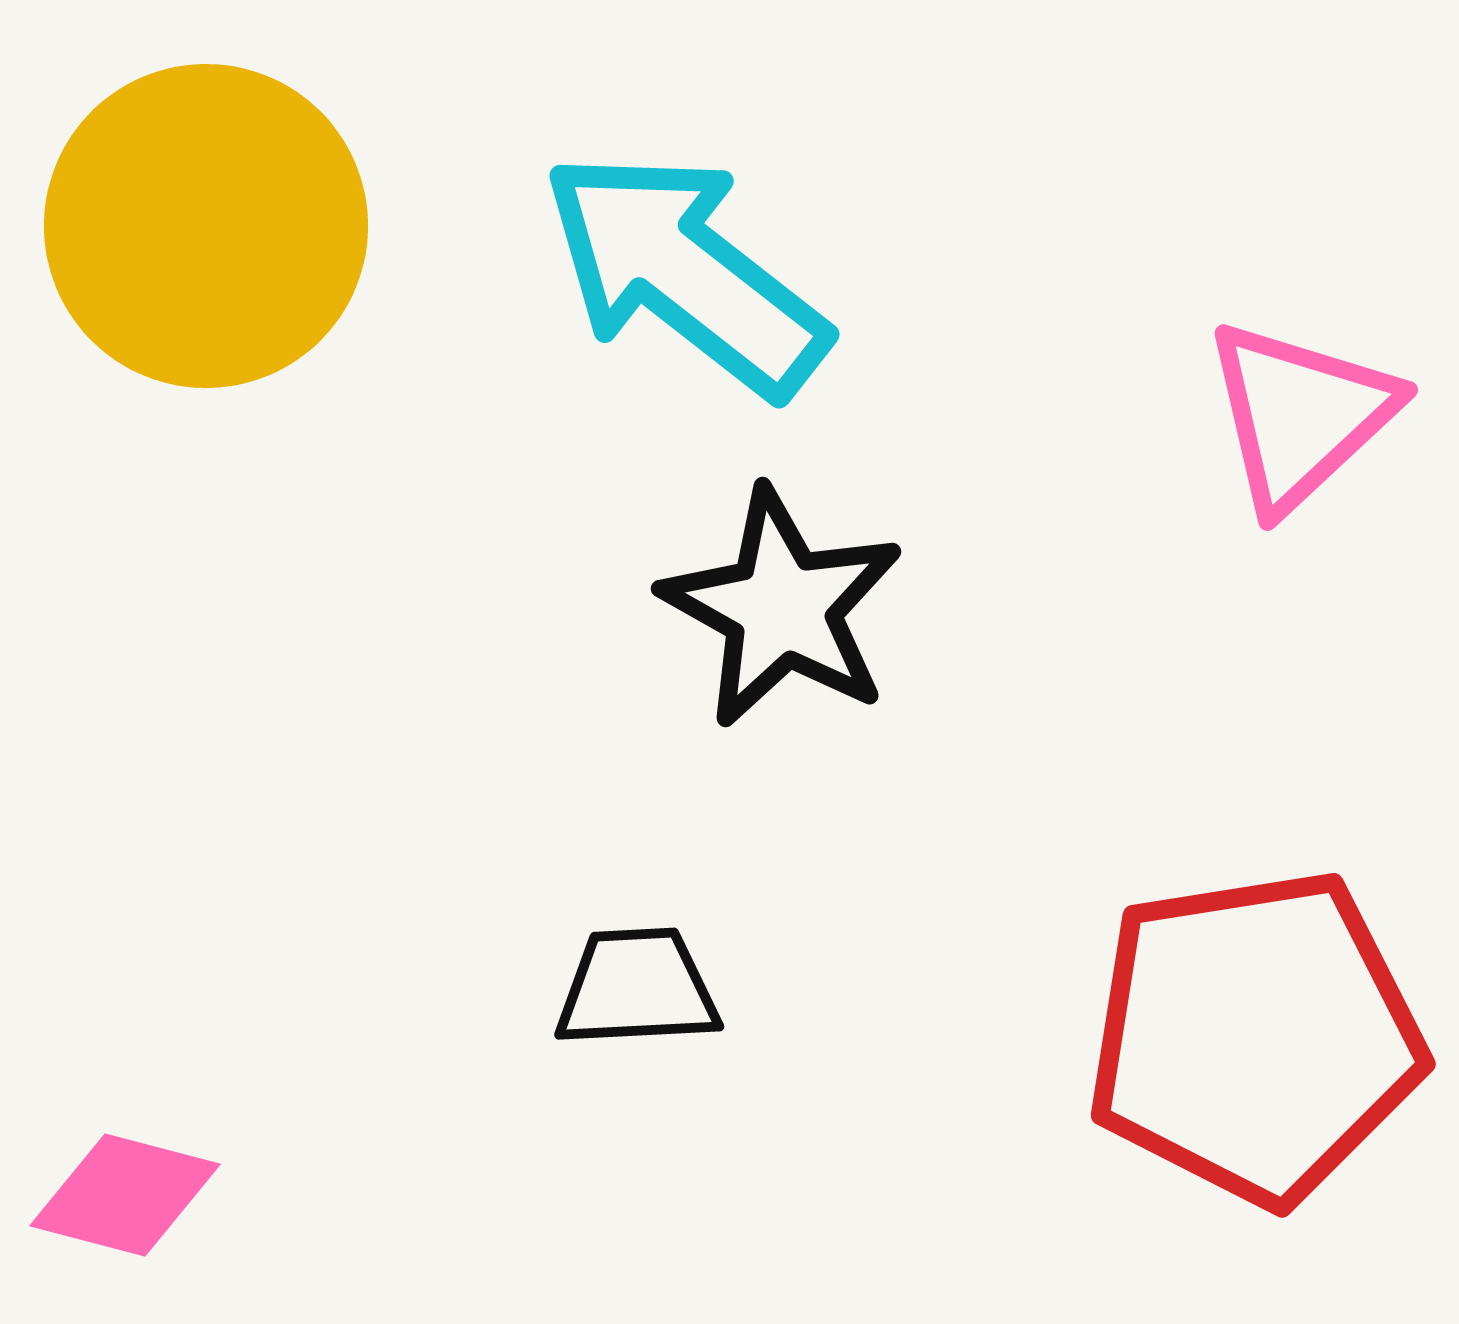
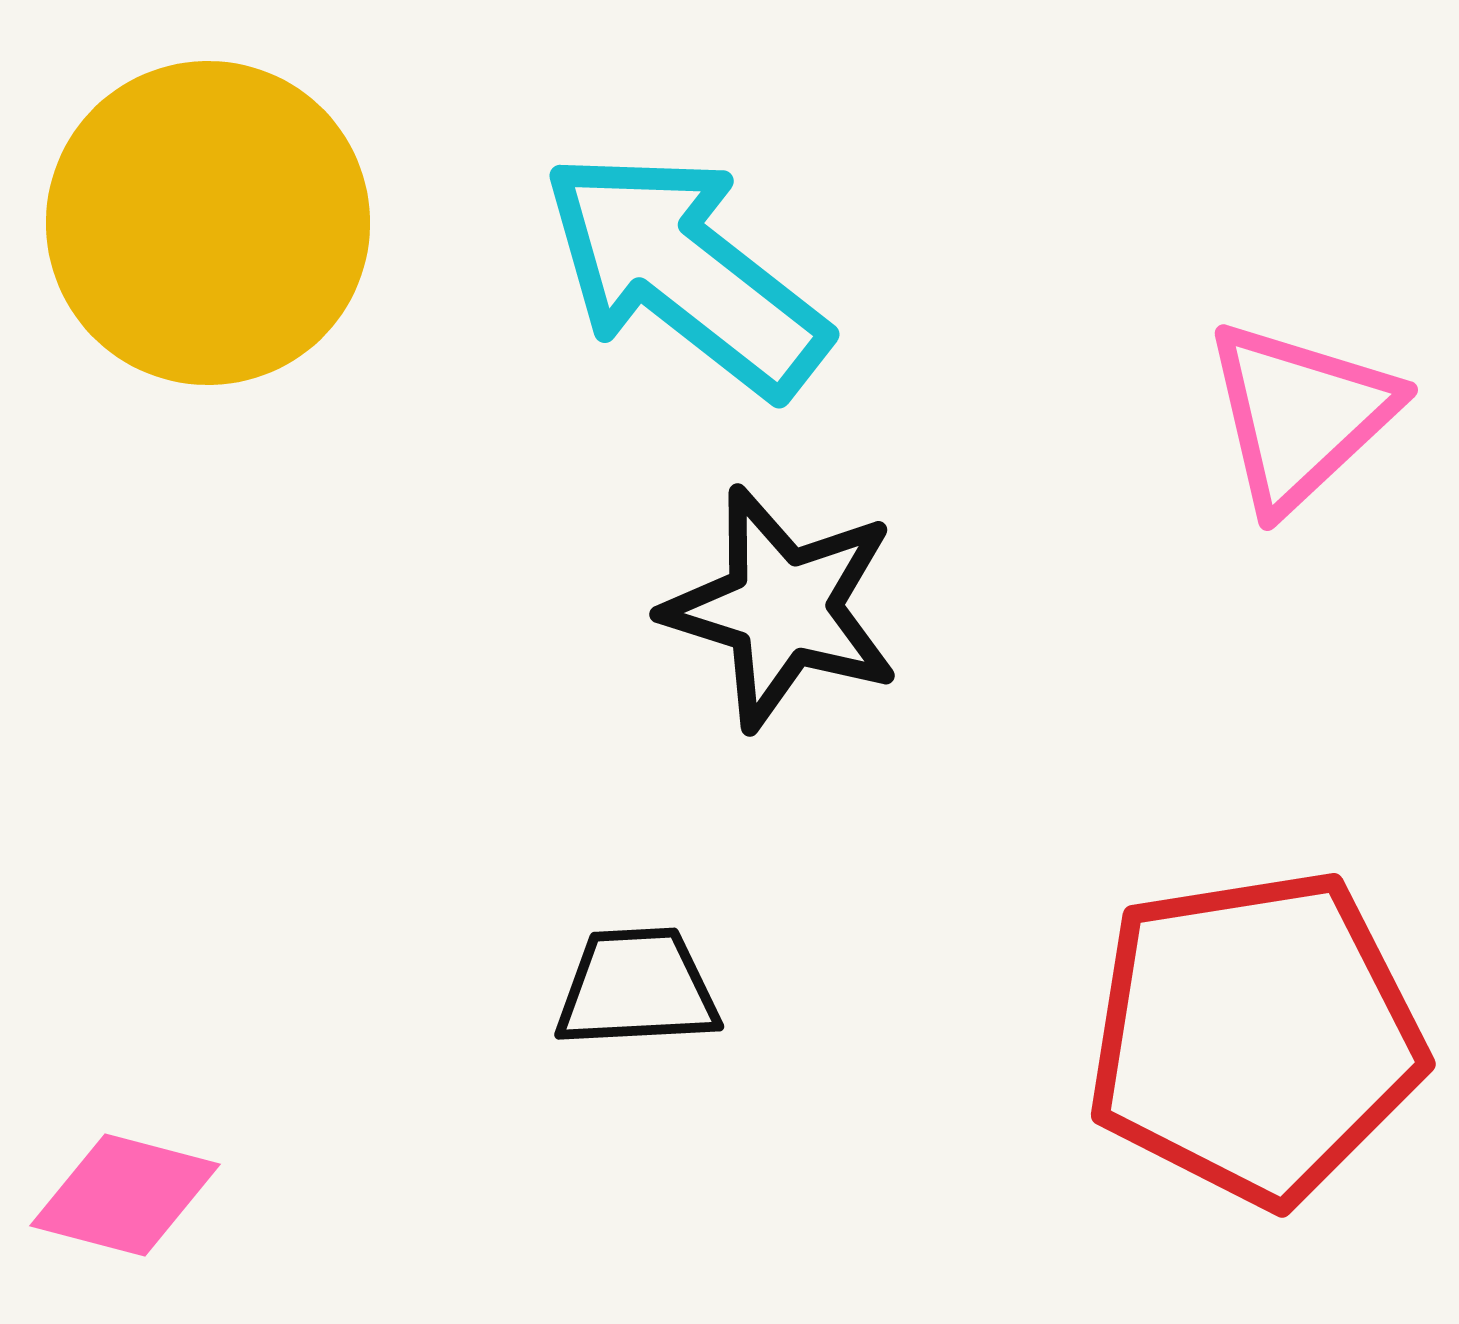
yellow circle: moved 2 px right, 3 px up
black star: rotated 12 degrees counterclockwise
